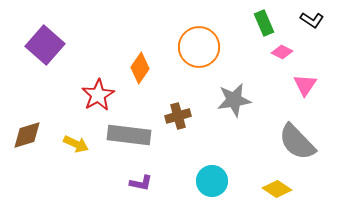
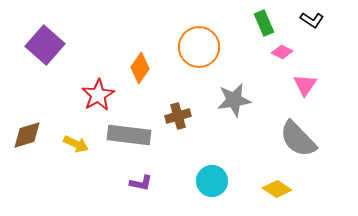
gray semicircle: moved 1 px right, 3 px up
